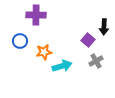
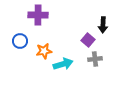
purple cross: moved 2 px right
black arrow: moved 1 px left, 2 px up
orange star: moved 1 px up
gray cross: moved 1 px left, 2 px up; rotated 24 degrees clockwise
cyan arrow: moved 1 px right, 2 px up
